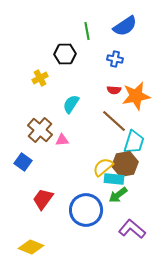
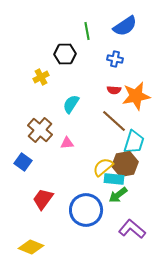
yellow cross: moved 1 px right, 1 px up
pink triangle: moved 5 px right, 3 px down
